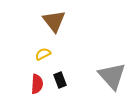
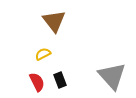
red semicircle: moved 2 px up; rotated 30 degrees counterclockwise
